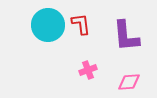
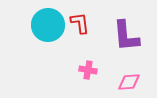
red L-shape: moved 1 px left, 1 px up
pink cross: rotated 30 degrees clockwise
